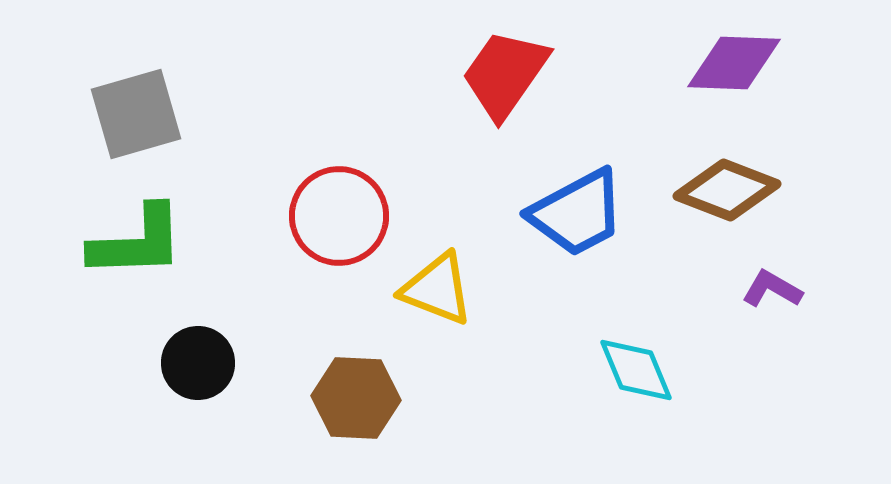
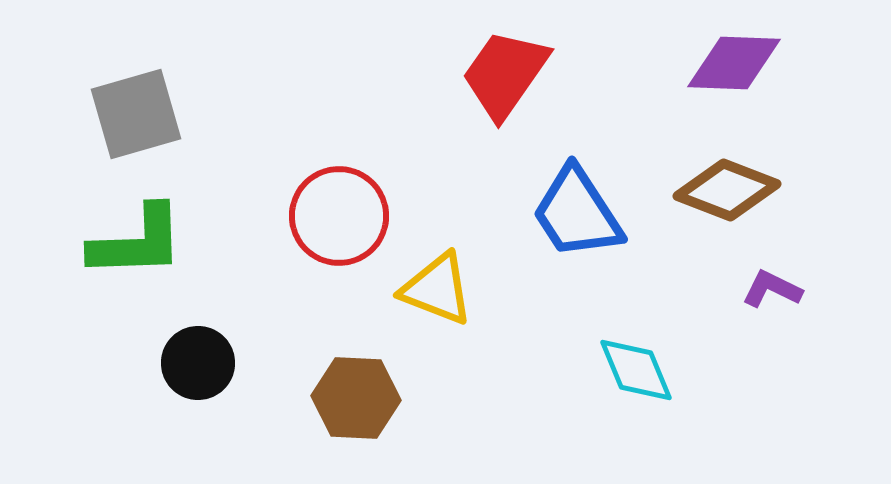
blue trapezoid: rotated 85 degrees clockwise
purple L-shape: rotated 4 degrees counterclockwise
